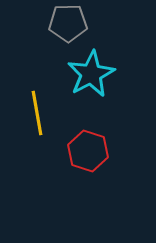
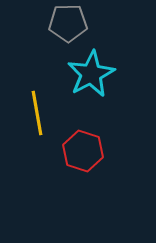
red hexagon: moved 5 px left
